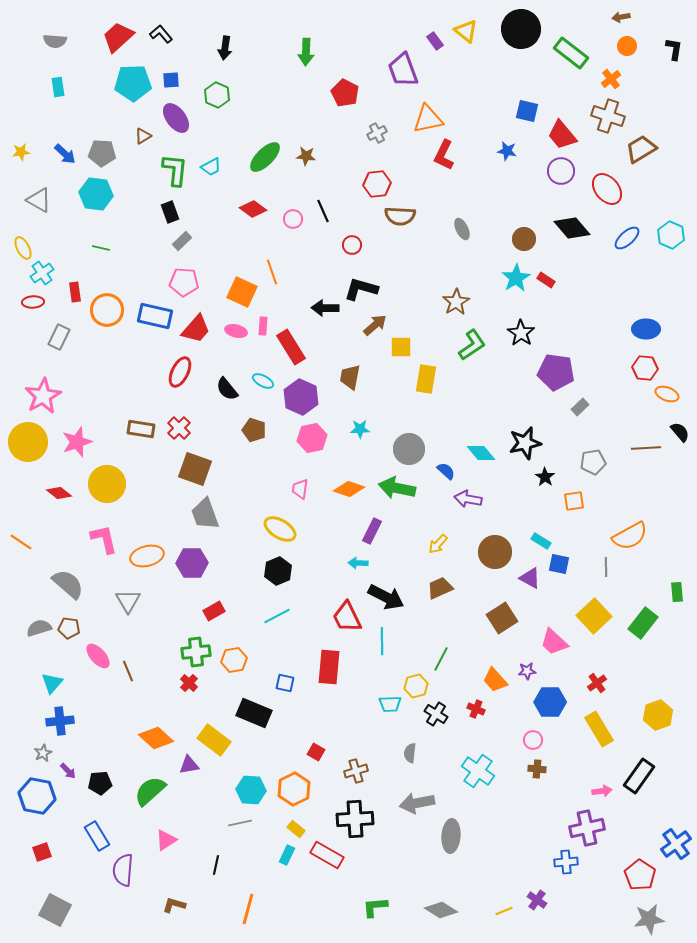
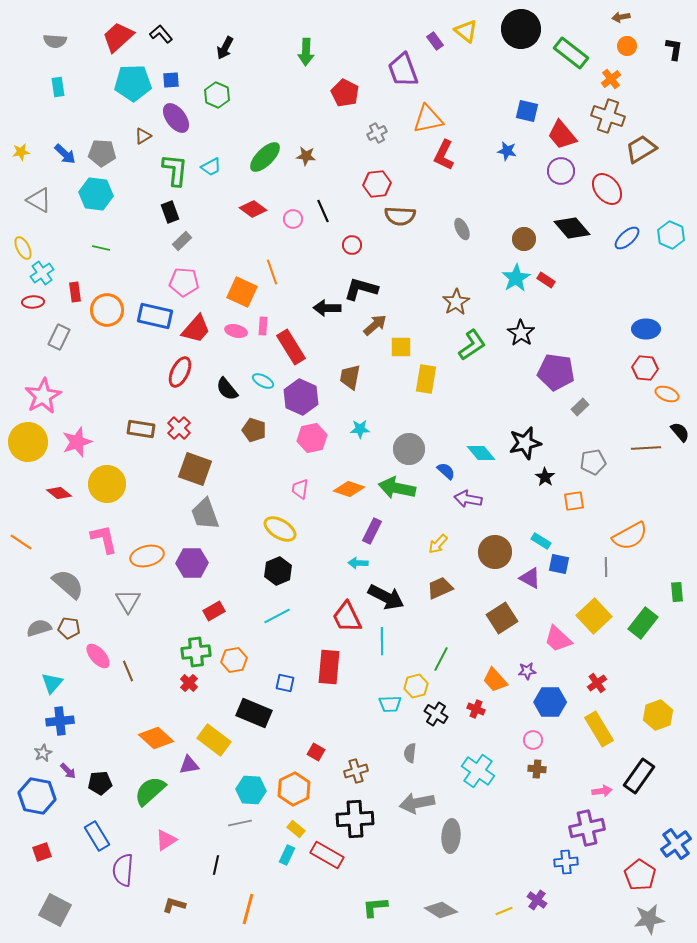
black arrow at (225, 48): rotated 20 degrees clockwise
black arrow at (325, 308): moved 2 px right
pink trapezoid at (554, 642): moved 4 px right, 3 px up
